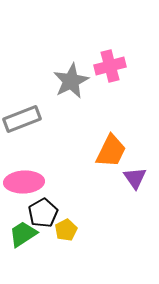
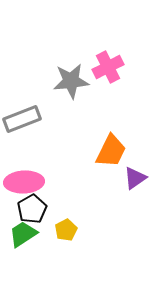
pink cross: moved 2 px left, 1 px down; rotated 12 degrees counterclockwise
gray star: rotated 21 degrees clockwise
purple triangle: rotated 30 degrees clockwise
black pentagon: moved 11 px left, 4 px up
